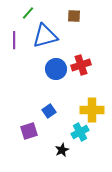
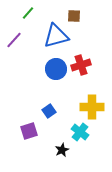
blue triangle: moved 11 px right
purple line: rotated 42 degrees clockwise
yellow cross: moved 3 px up
cyan cross: rotated 24 degrees counterclockwise
